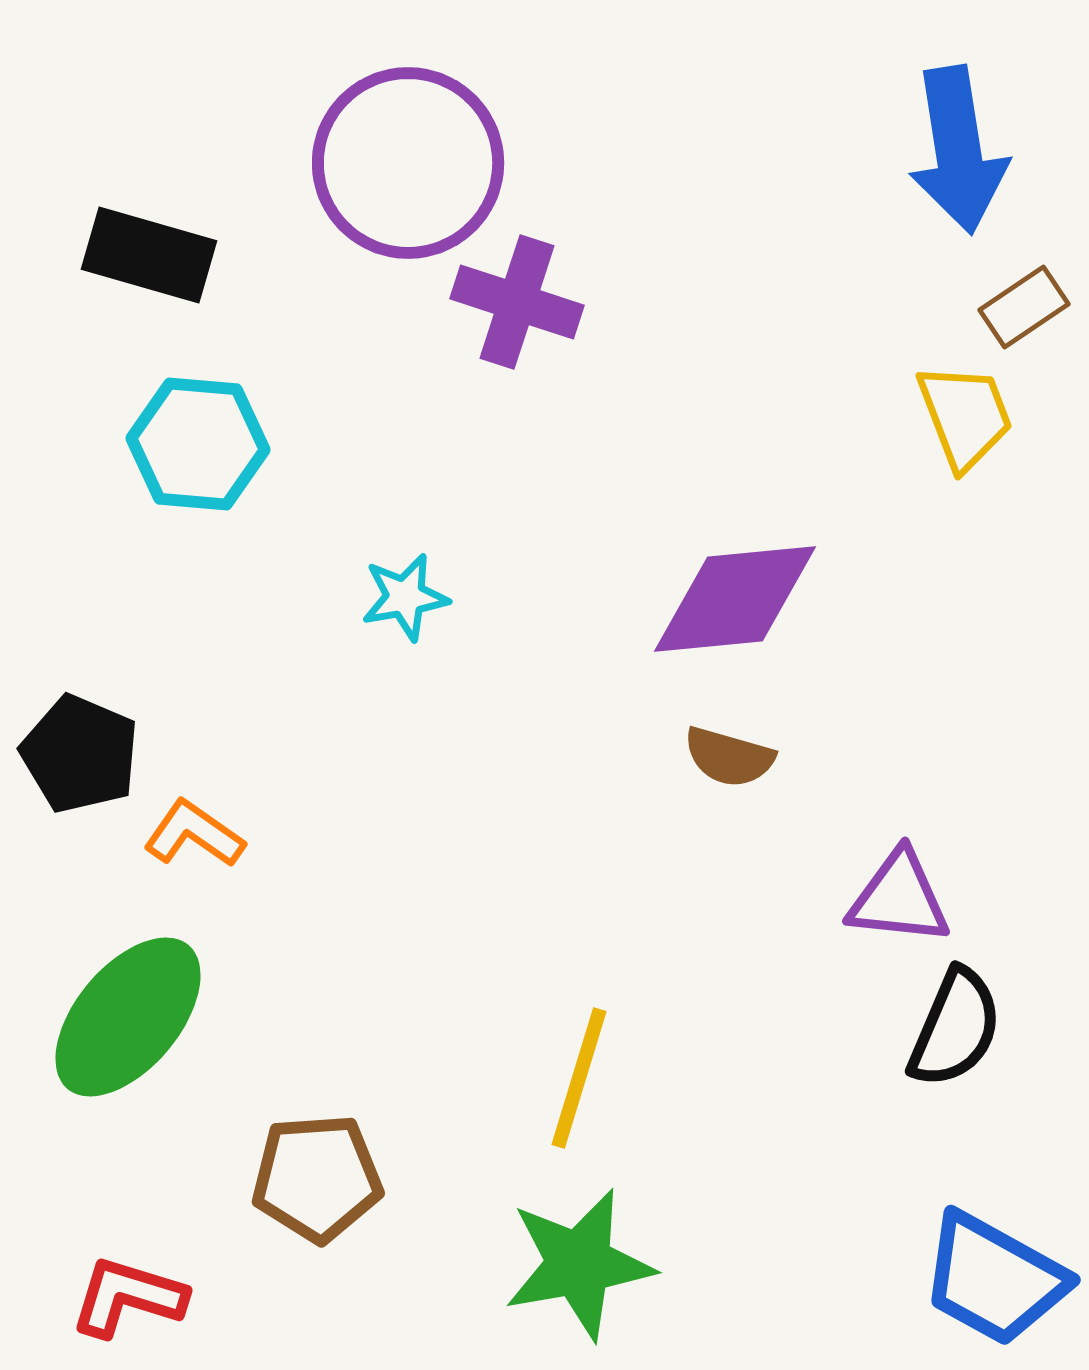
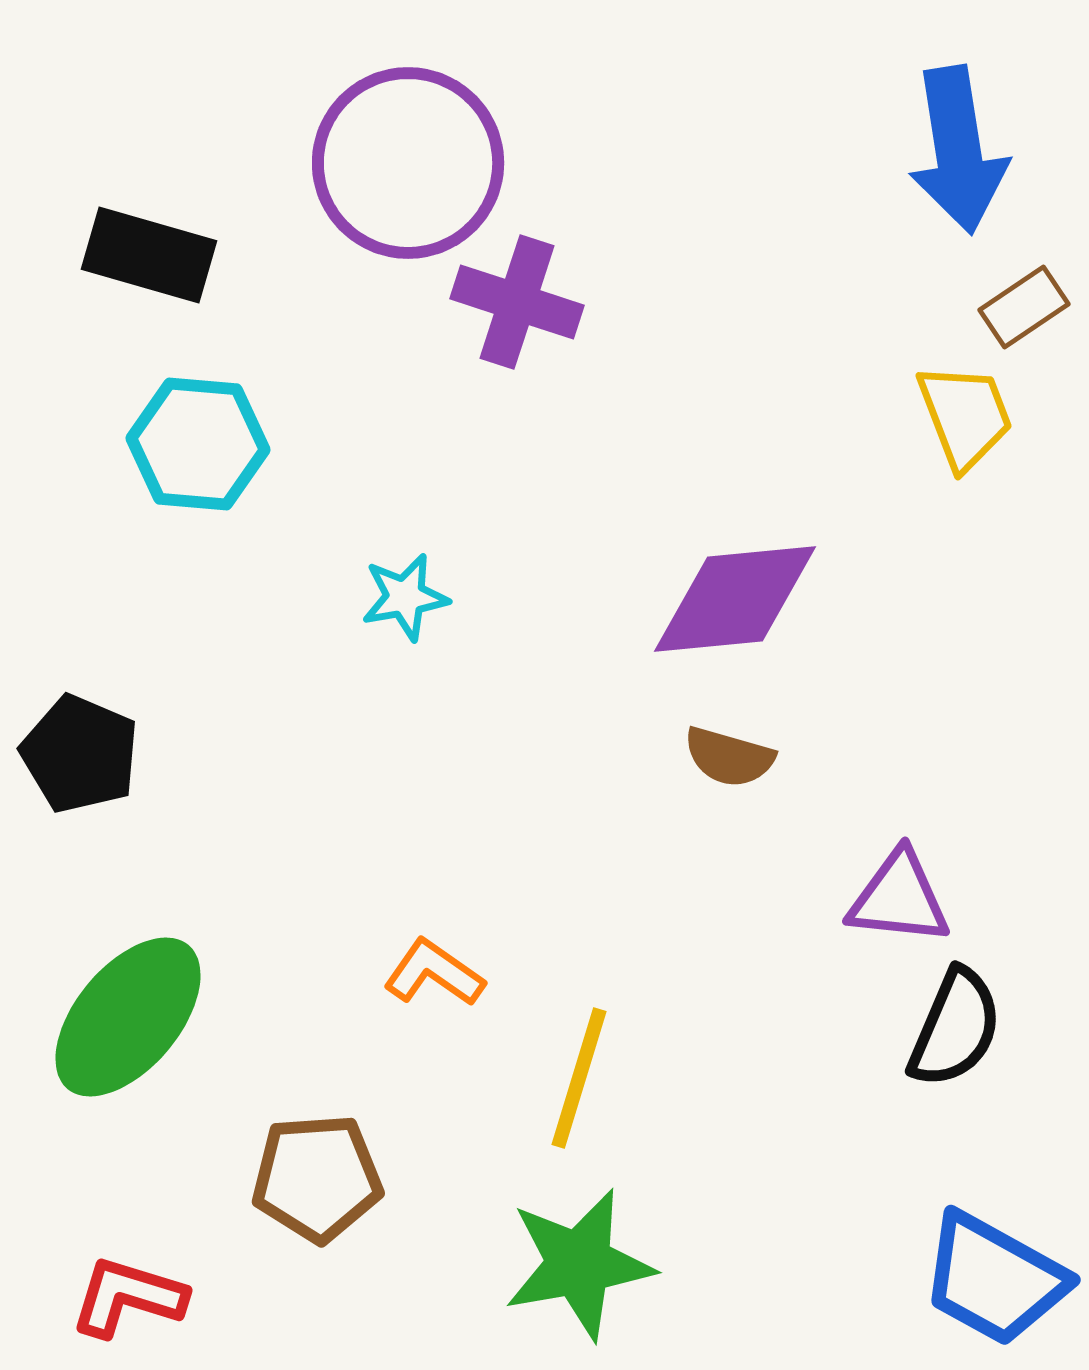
orange L-shape: moved 240 px right, 139 px down
